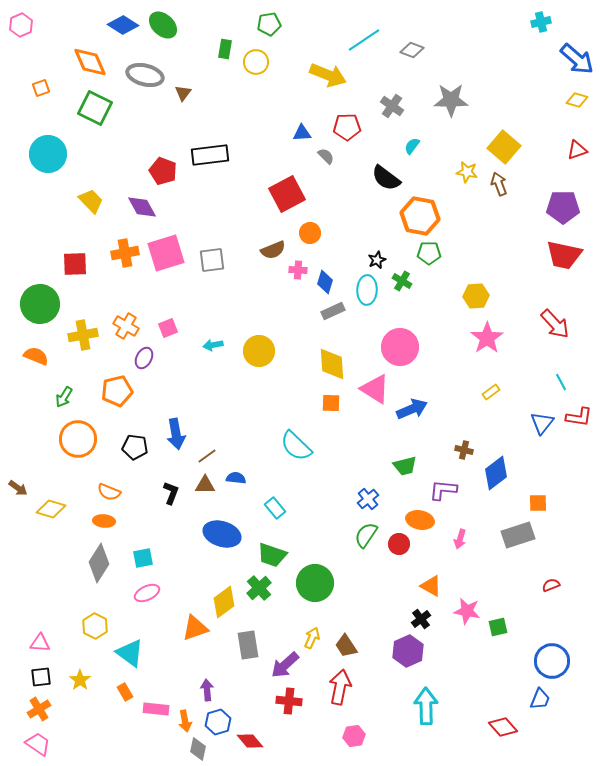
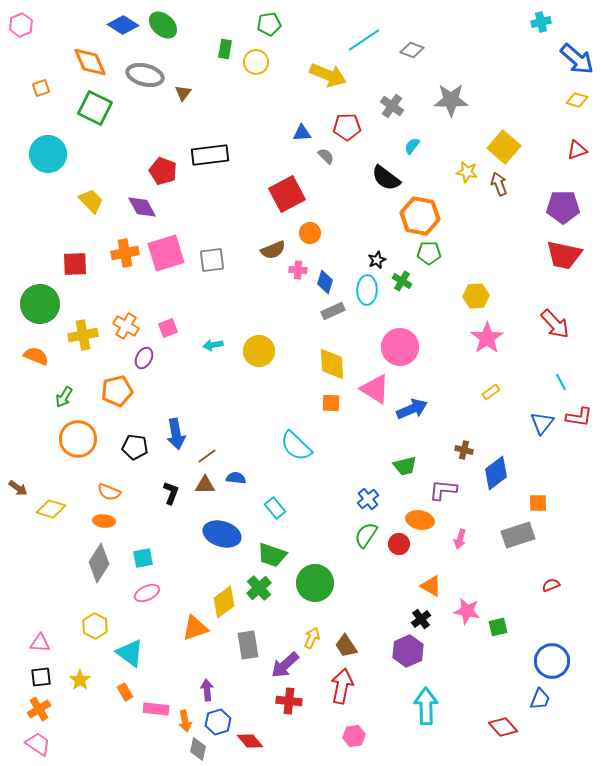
red arrow at (340, 687): moved 2 px right, 1 px up
